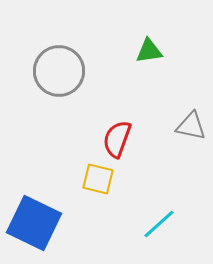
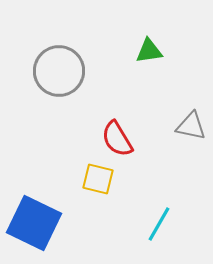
red semicircle: rotated 51 degrees counterclockwise
cyan line: rotated 18 degrees counterclockwise
